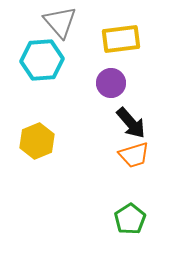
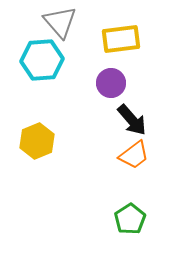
black arrow: moved 1 px right, 3 px up
orange trapezoid: rotated 20 degrees counterclockwise
